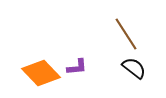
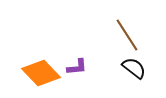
brown line: moved 1 px right, 1 px down
